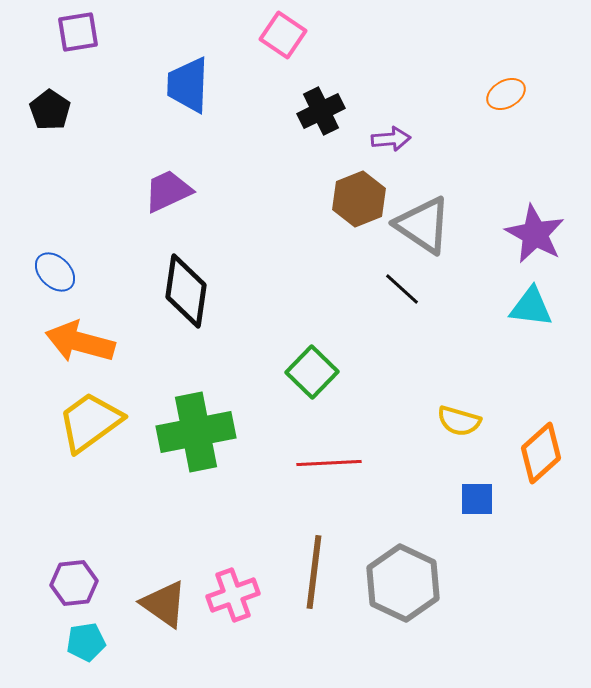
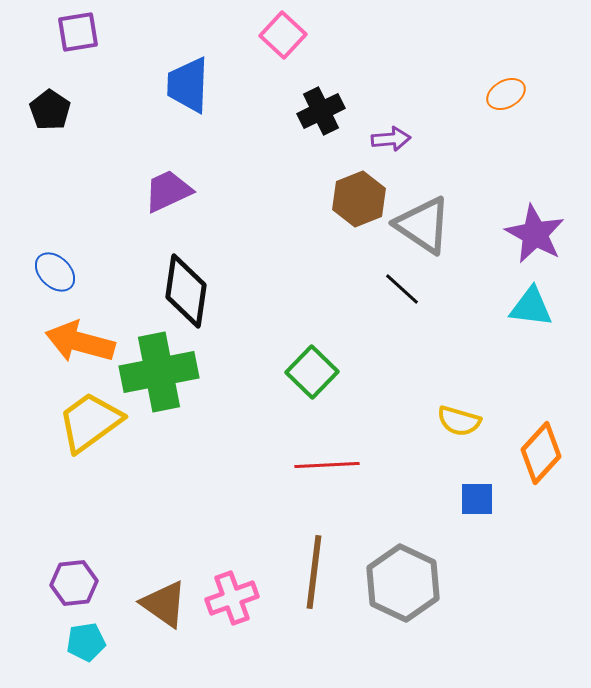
pink square: rotated 9 degrees clockwise
green cross: moved 37 px left, 60 px up
orange diamond: rotated 6 degrees counterclockwise
red line: moved 2 px left, 2 px down
pink cross: moved 1 px left, 3 px down
